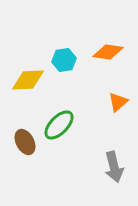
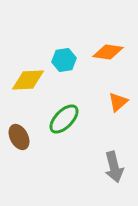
green ellipse: moved 5 px right, 6 px up
brown ellipse: moved 6 px left, 5 px up
